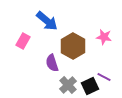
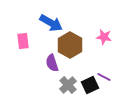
blue arrow: moved 4 px right, 2 px down; rotated 10 degrees counterclockwise
pink rectangle: rotated 35 degrees counterclockwise
brown hexagon: moved 3 px left, 1 px up
black square: moved 1 px up
